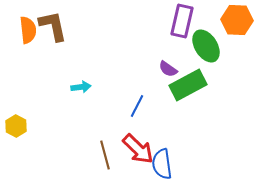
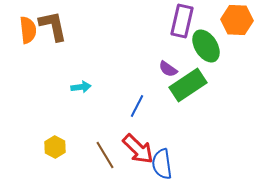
green rectangle: rotated 6 degrees counterclockwise
yellow hexagon: moved 39 px right, 21 px down
brown line: rotated 16 degrees counterclockwise
